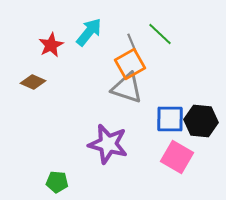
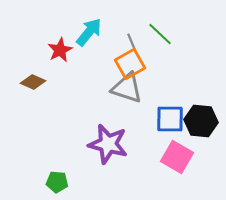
red star: moved 9 px right, 5 px down
